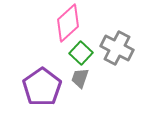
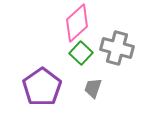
pink diamond: moved 9 px right
gray cross: rotated 12 degrees counterclockwise
gray trapezoid: moved 13 px right, 10 px down
